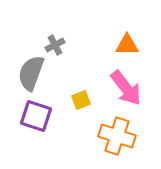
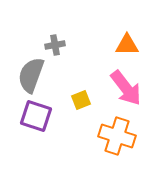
gray cross: rotated 18 degrees clockwise
gray semicircle: moved 2 px down
